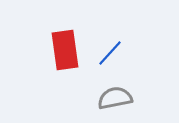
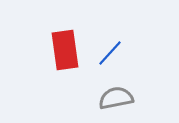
gray semicircle: moved 1 px right
